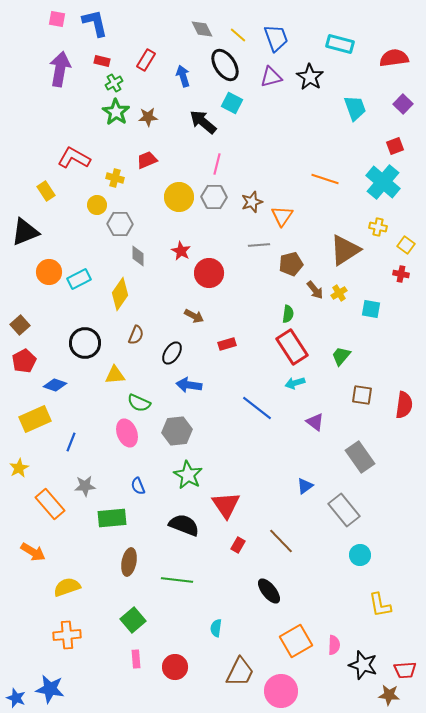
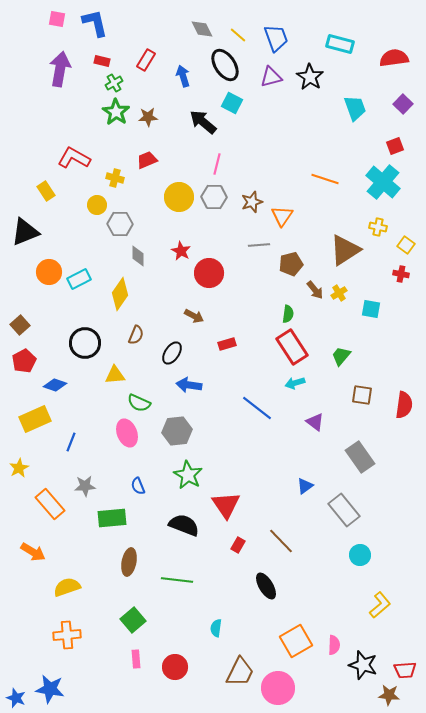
black ellipse at (269, 591): moved 3 px left, 5 px up; rotated 8 degrees clockwise
yellow L-shape at (380, 605): rotated 120 degrees counterclockwise
pink circle at (281, 691): moved 3 px left, 3 px up
